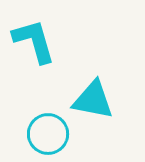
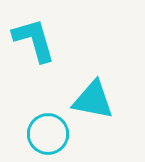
cyan L-shape: moved 1 px up
